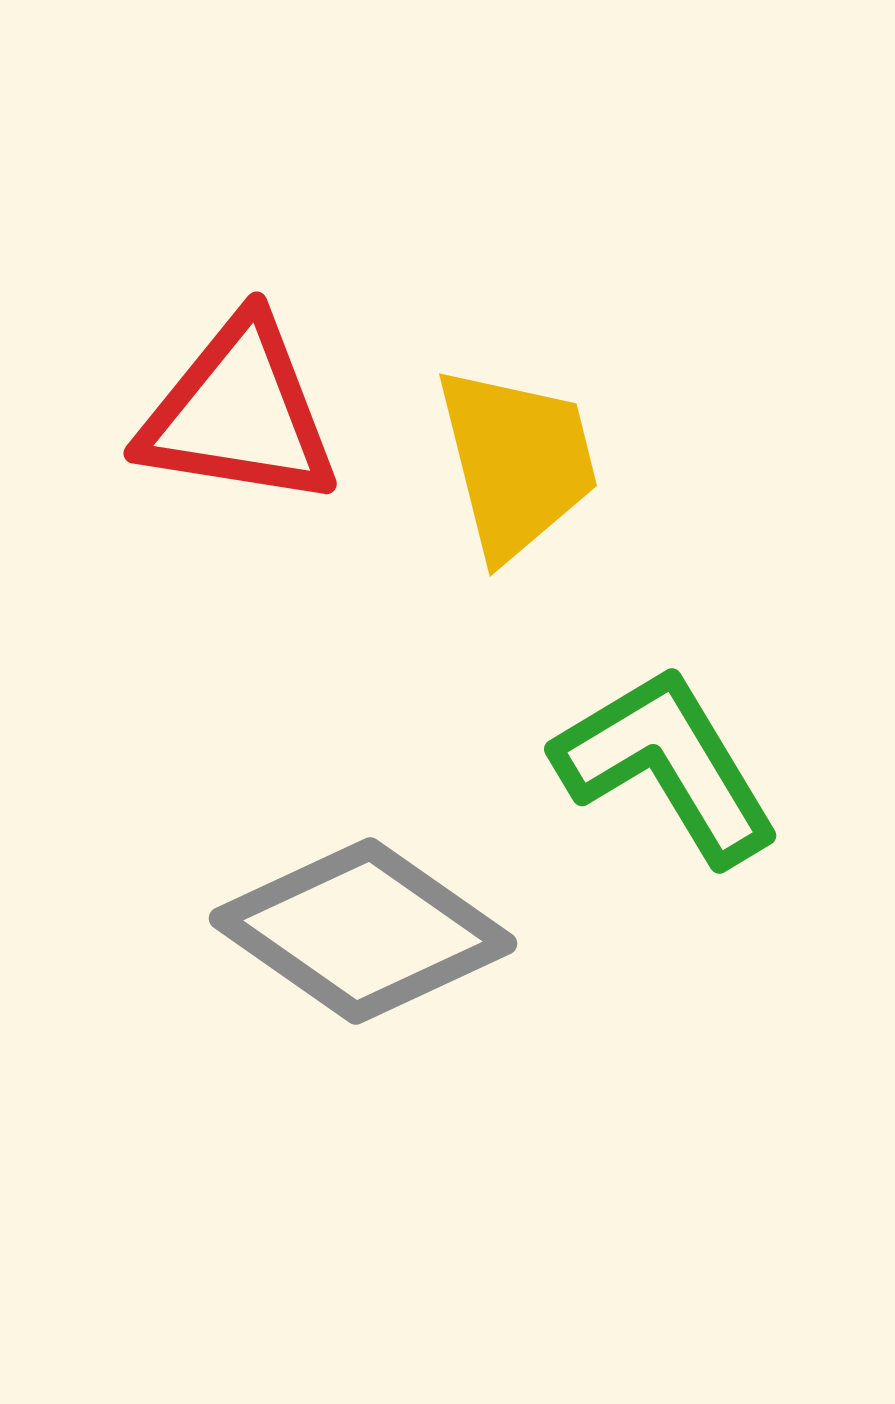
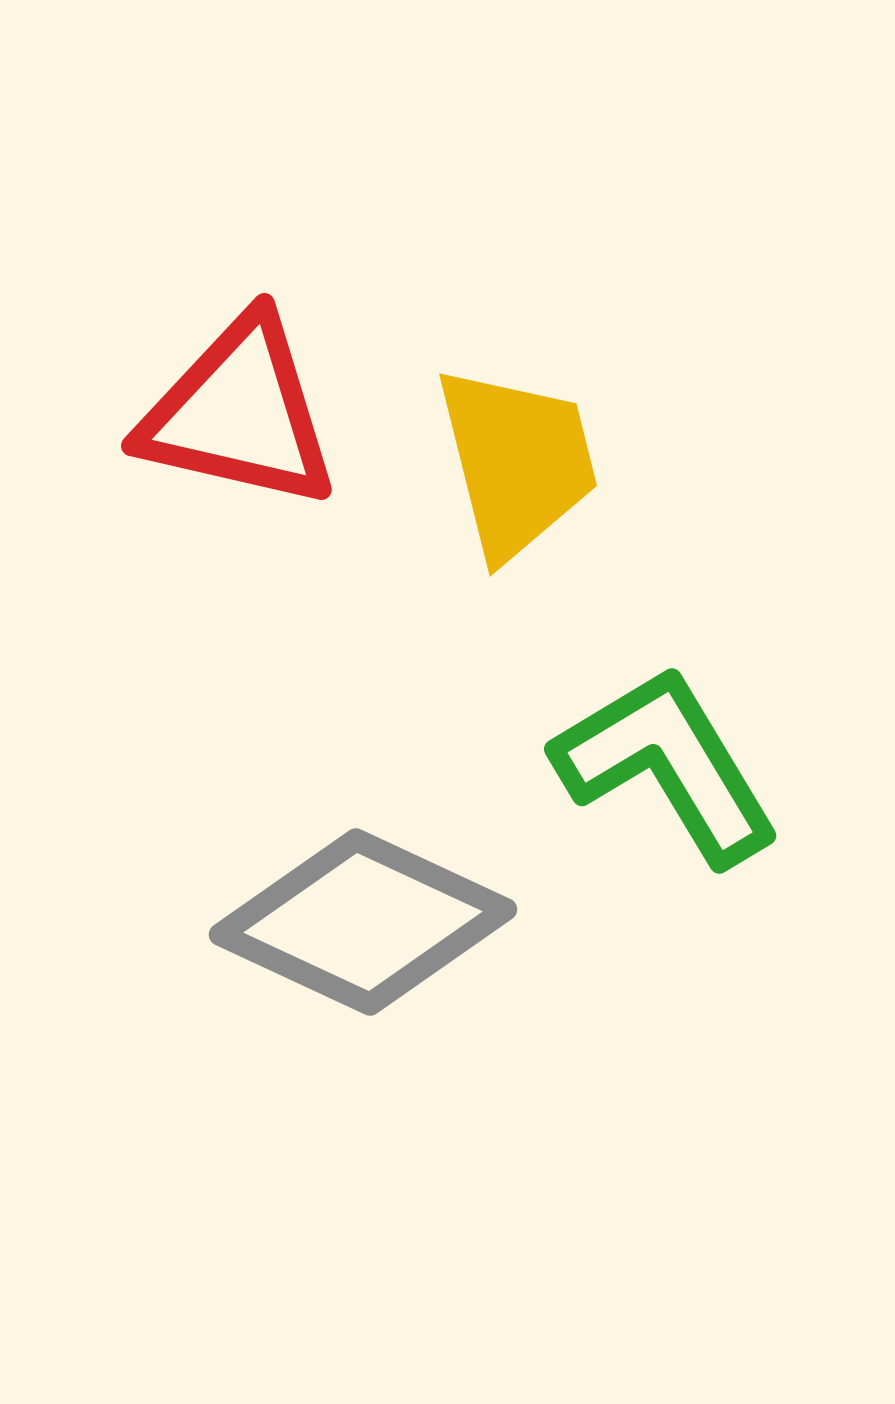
red triangle: rotated 4 degrees clockwise
gray diamond: moved 9 px up; rotated 10 degrees counterclockwise
